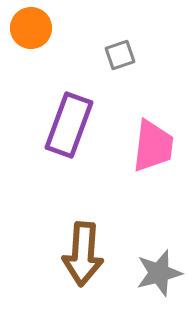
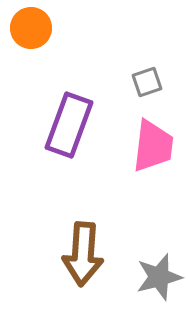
gray square: moved 27 px right, 27 px down
gray star: moved 4 px down
